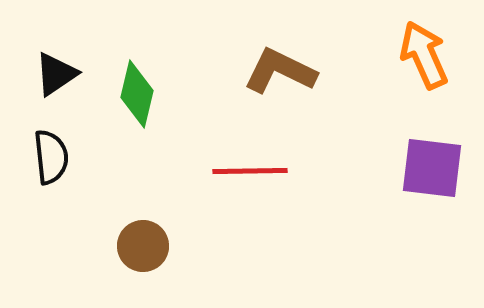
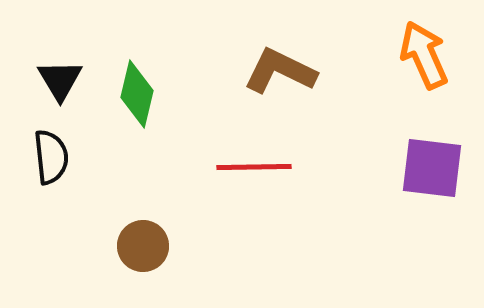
black triangle: moved 4 px right, 6 px down; rotated 27 degrees counterclockwise
red line: moved 4 px right, 4 px up
